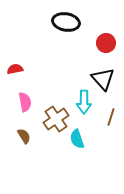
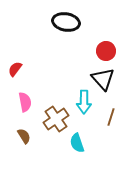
red circle: moved 8 px down
red semicircle: rotated 42 degrees counterclockwise
cyan semicircle: moved 4 px down
